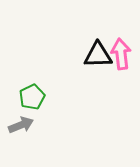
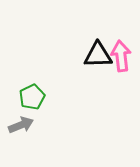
pink arrow: moved 2 px down
